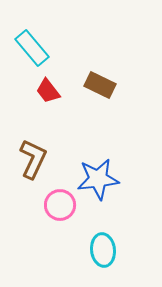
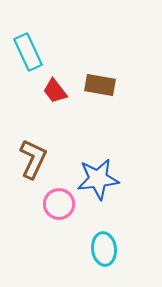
cyan rectangle: moved 4 px left, 4 px down; rotated 15 degrees clockwise
brown rectangle: rotated 16 degrees counterclockwise
red trapezoid: moved 7 px right
pink circle: moved 1 px left, 1 px up
cyan ellipse: moved 1 px right, 1 px up
